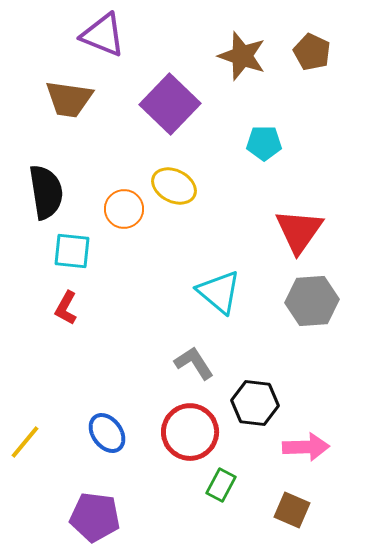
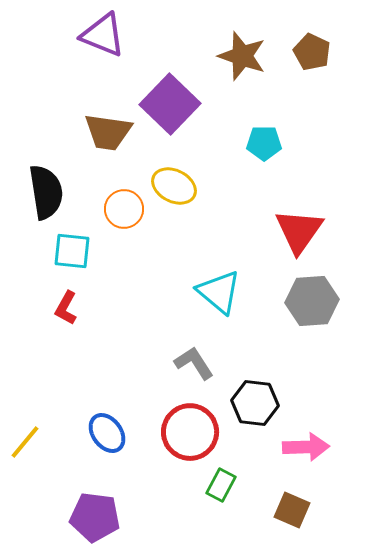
brown trapezoid: moved 39 px right, 33 px down
